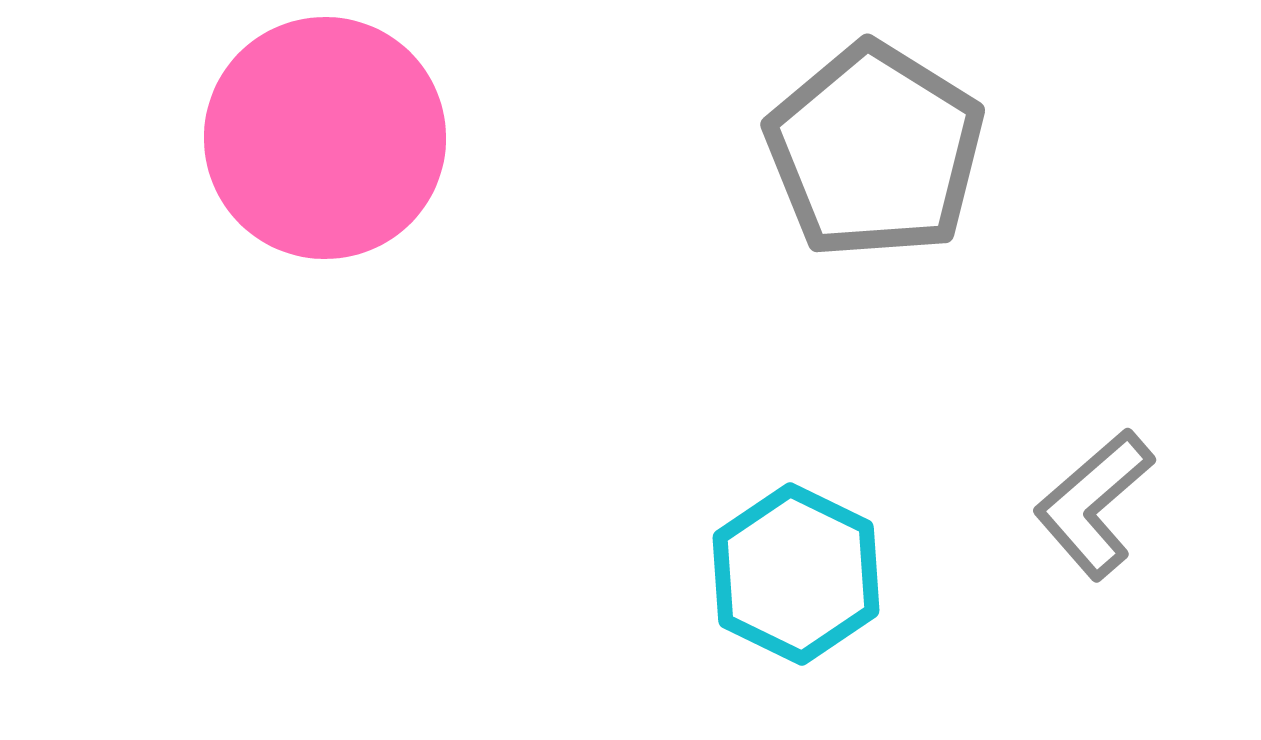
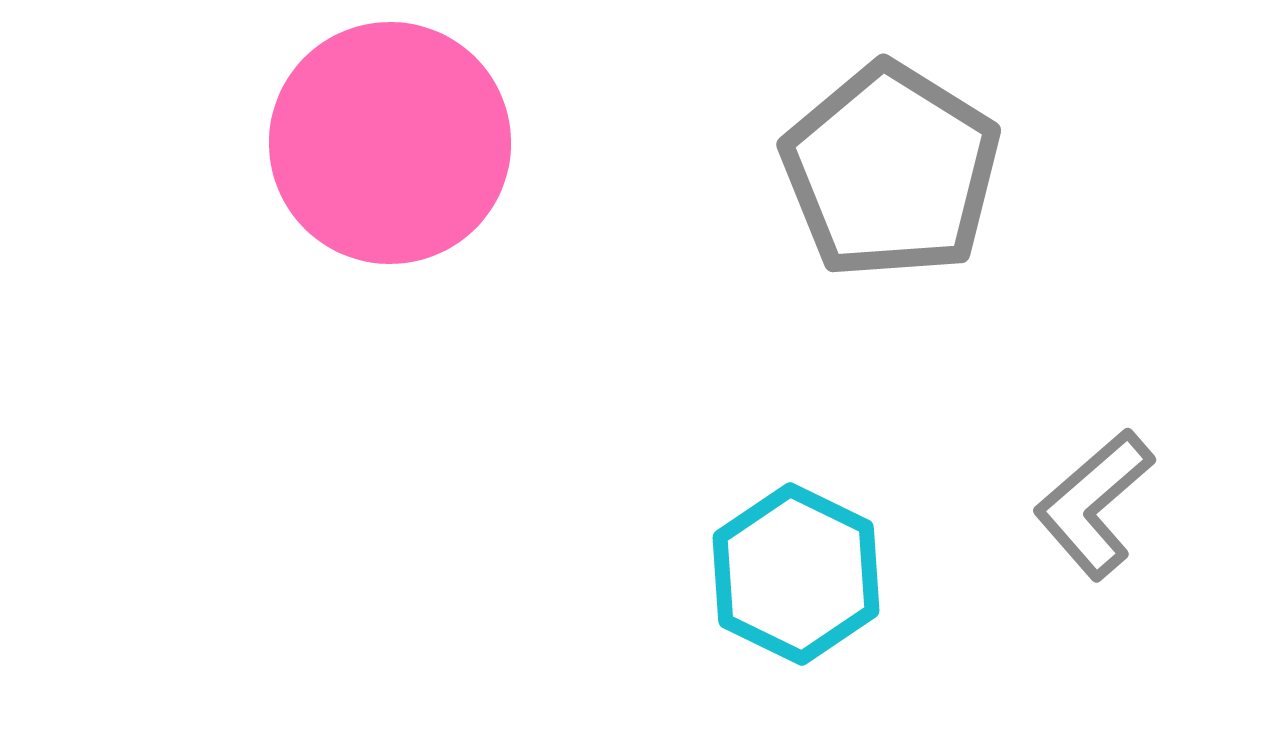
pink circle: moved 65 px right, 5 px down
gray pentagon: moved 16 px right, 20 px down
